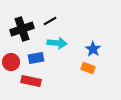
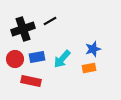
black cross: moved 1 px right
cyan arrow: moved 5 px right, 16 px down; rotated 126 degrees clockwise
blue star: rotated 21 degrees clockwise
blue rectangle: moved 1 px right, 1 px up
red circle: moved 4 px right, 3 px up
orange rectangle: moved 1 px right; rotated 32 degrees counterclockwise
